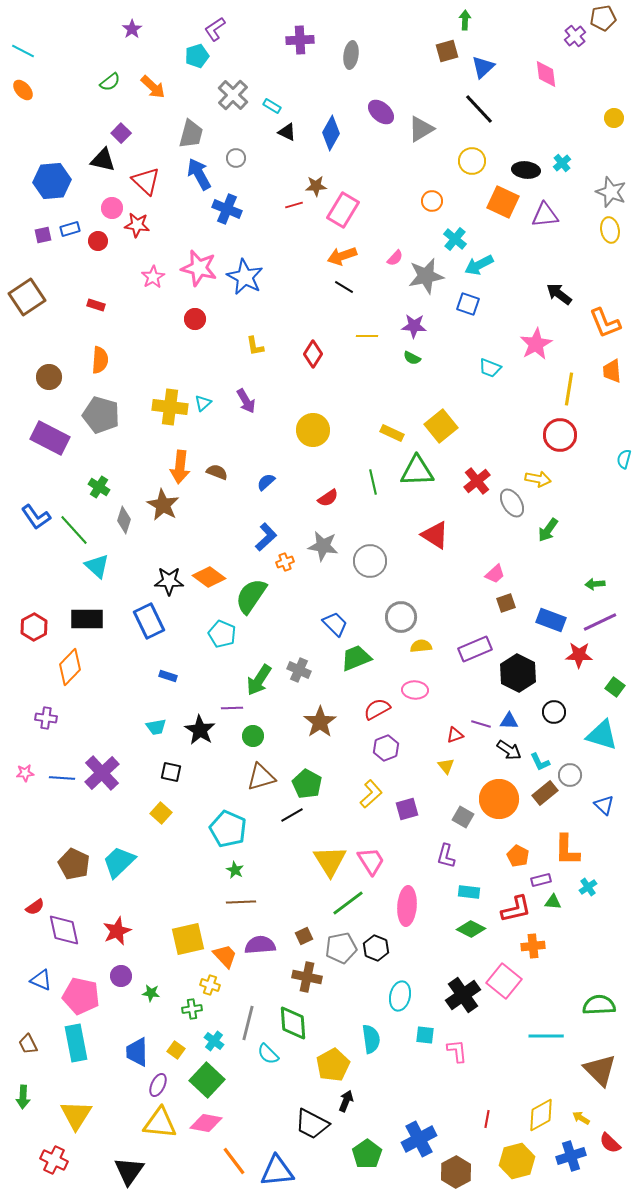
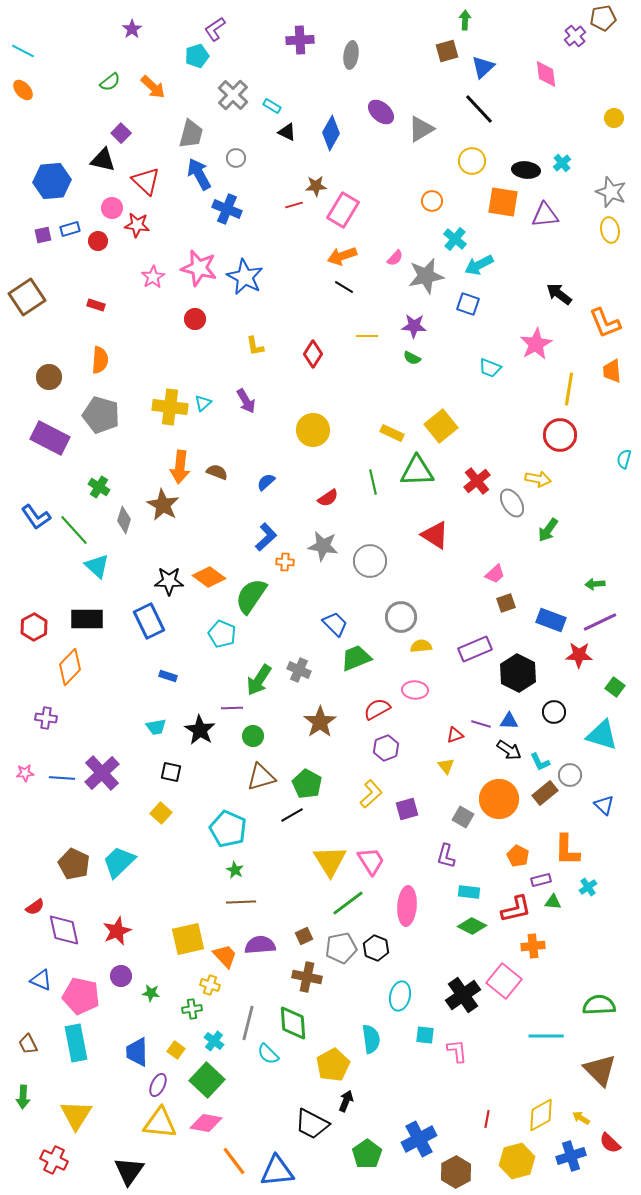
orange square at (503, 202): rotated 16 degrees counterclockwise
orange cross at (285, 562): rotated 24 degrees clockwise
green diamond at (471, 929): moved 1 px right, 3 px up
